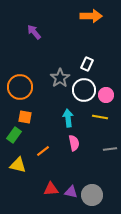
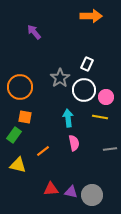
pink circle: moved 2 px down
